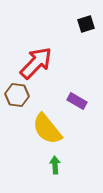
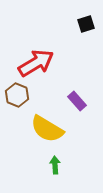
red arrow: rotated 15 degrees clockwise
brown hexagon: rotated 15 degrees clockwise
purple rectangle: rotated 18 degrees clockwise
yellow semicircle: rotated 20 degrees counterclockwise
